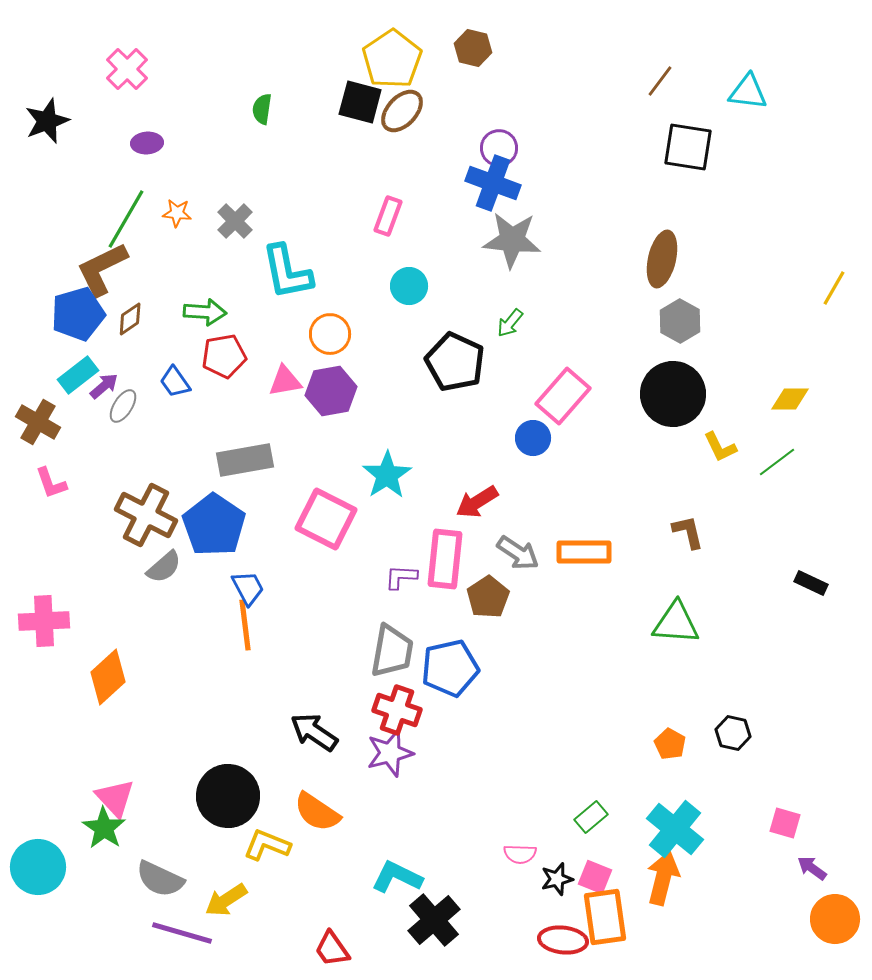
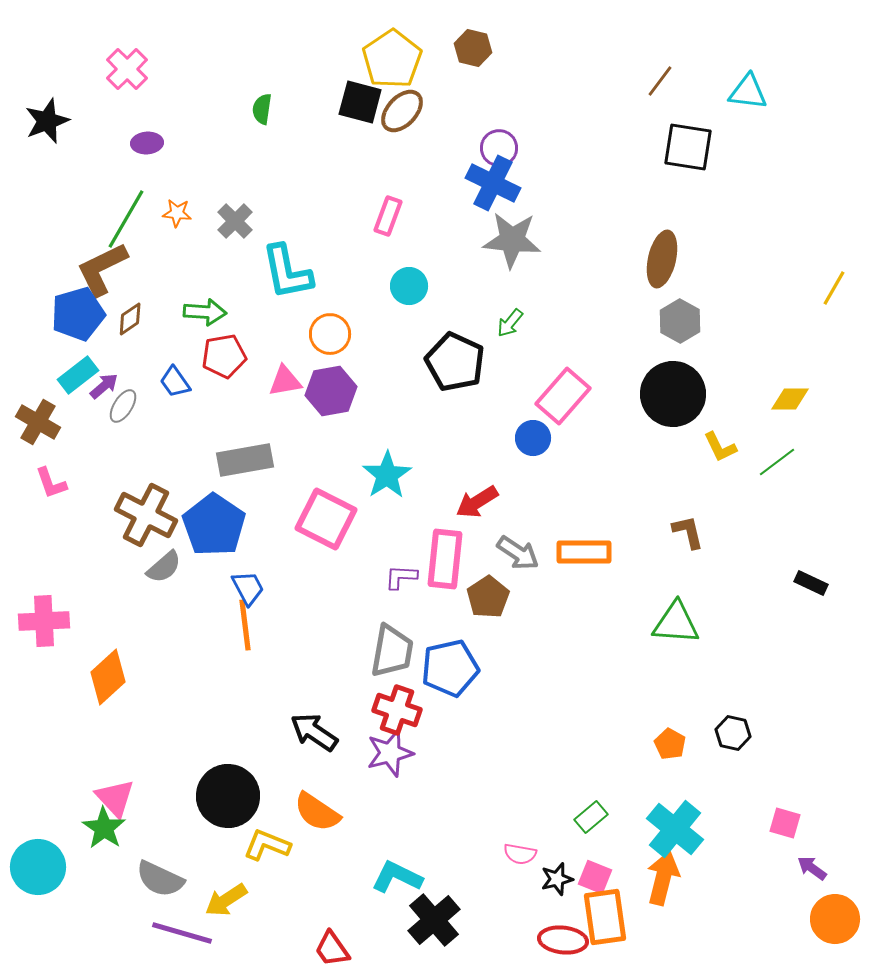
blue cross at (493, 183): rotated 6 degrees clockwise
pink semicircle at (520, 854): rotated 8 degrees clockwise
